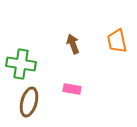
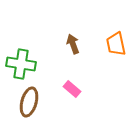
orange trapezoid: moved 1 px left, 3 px down
pink rectangle: rotated 30 degrees clockwise
